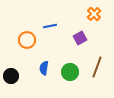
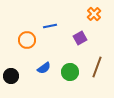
blue semicircle: rotated 136 degrees counterclockwise
